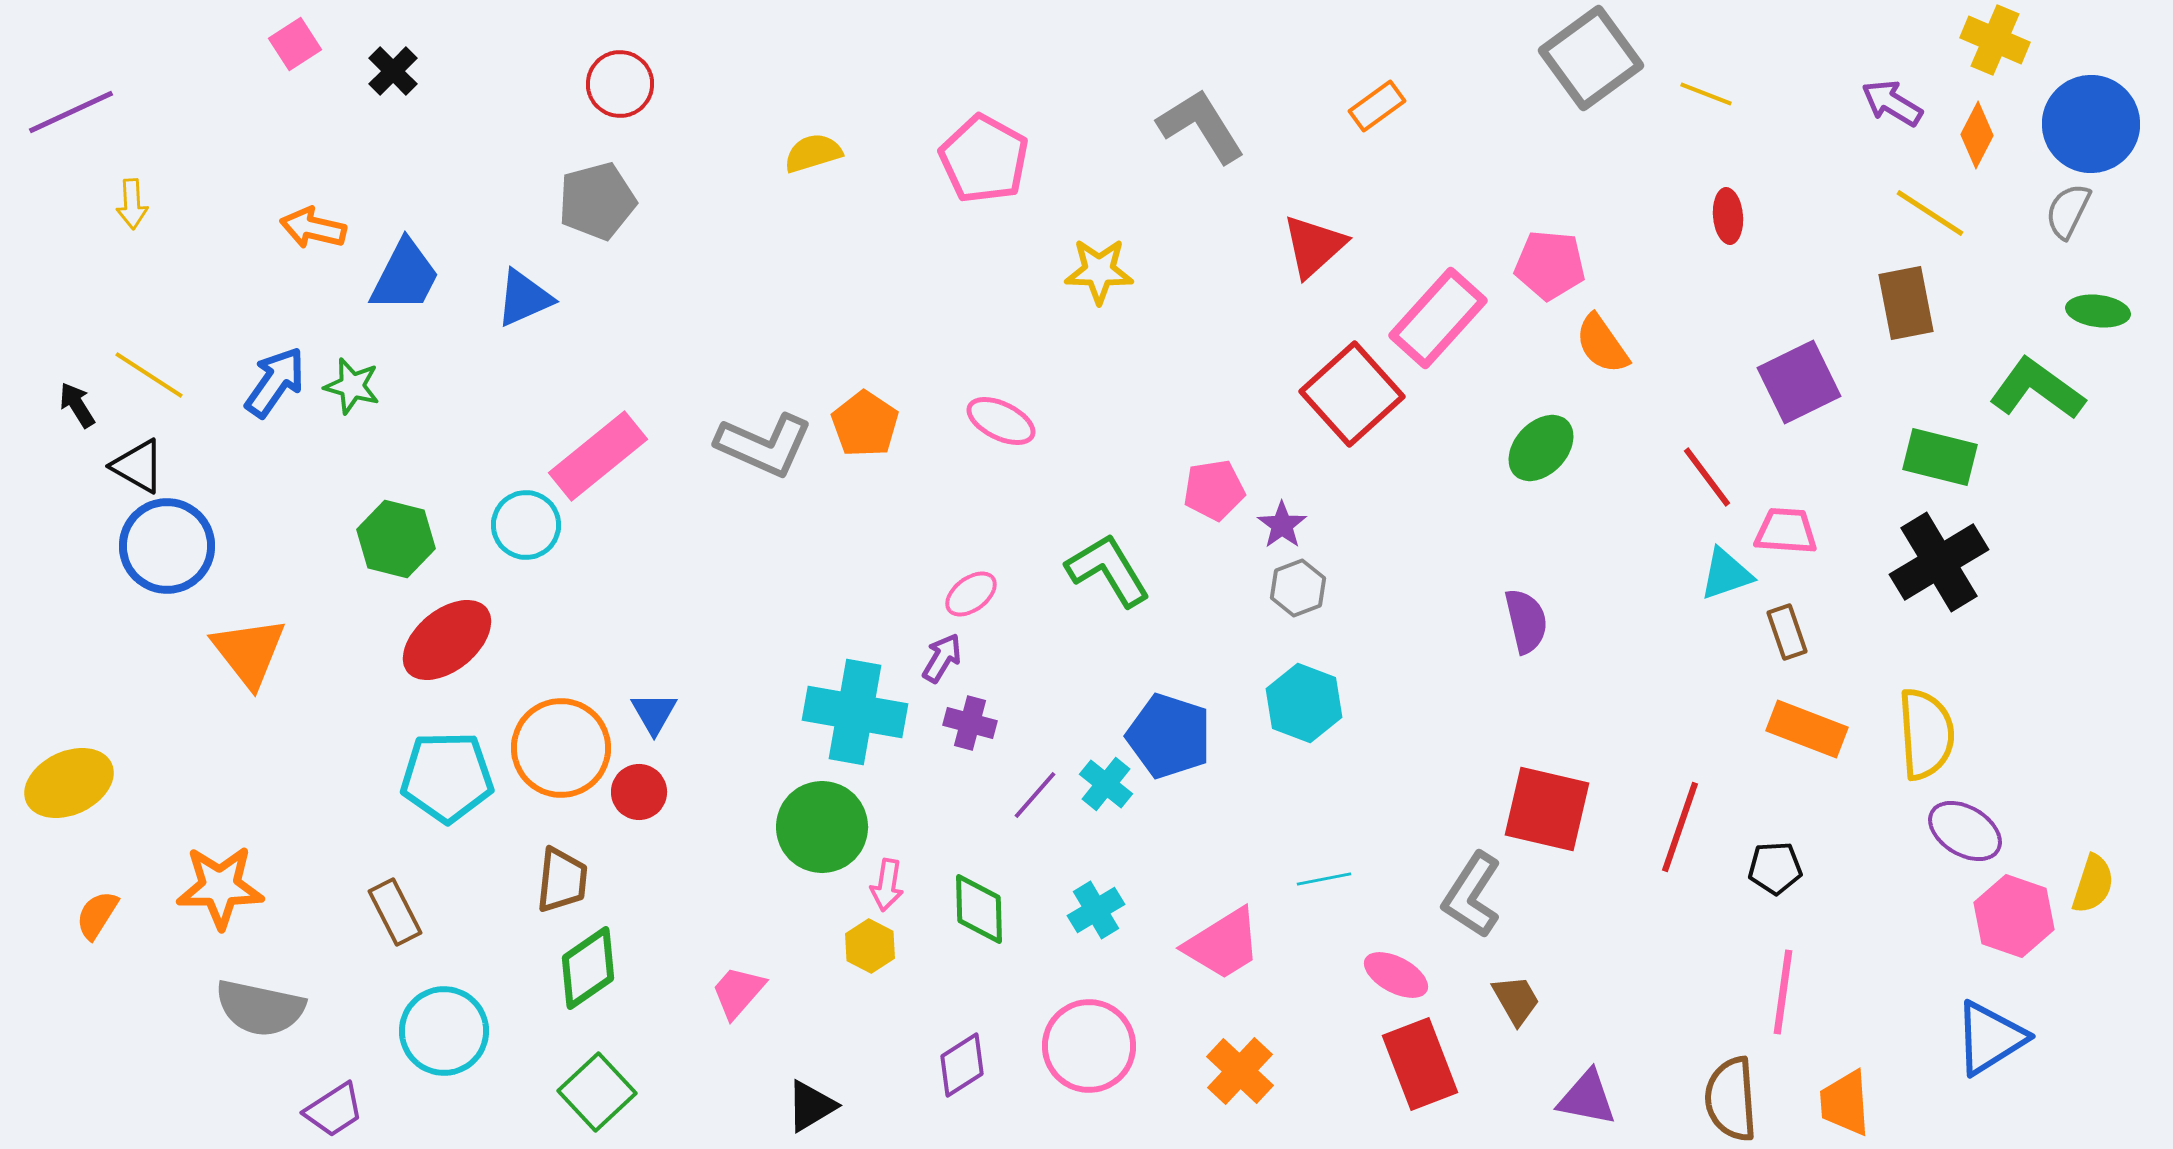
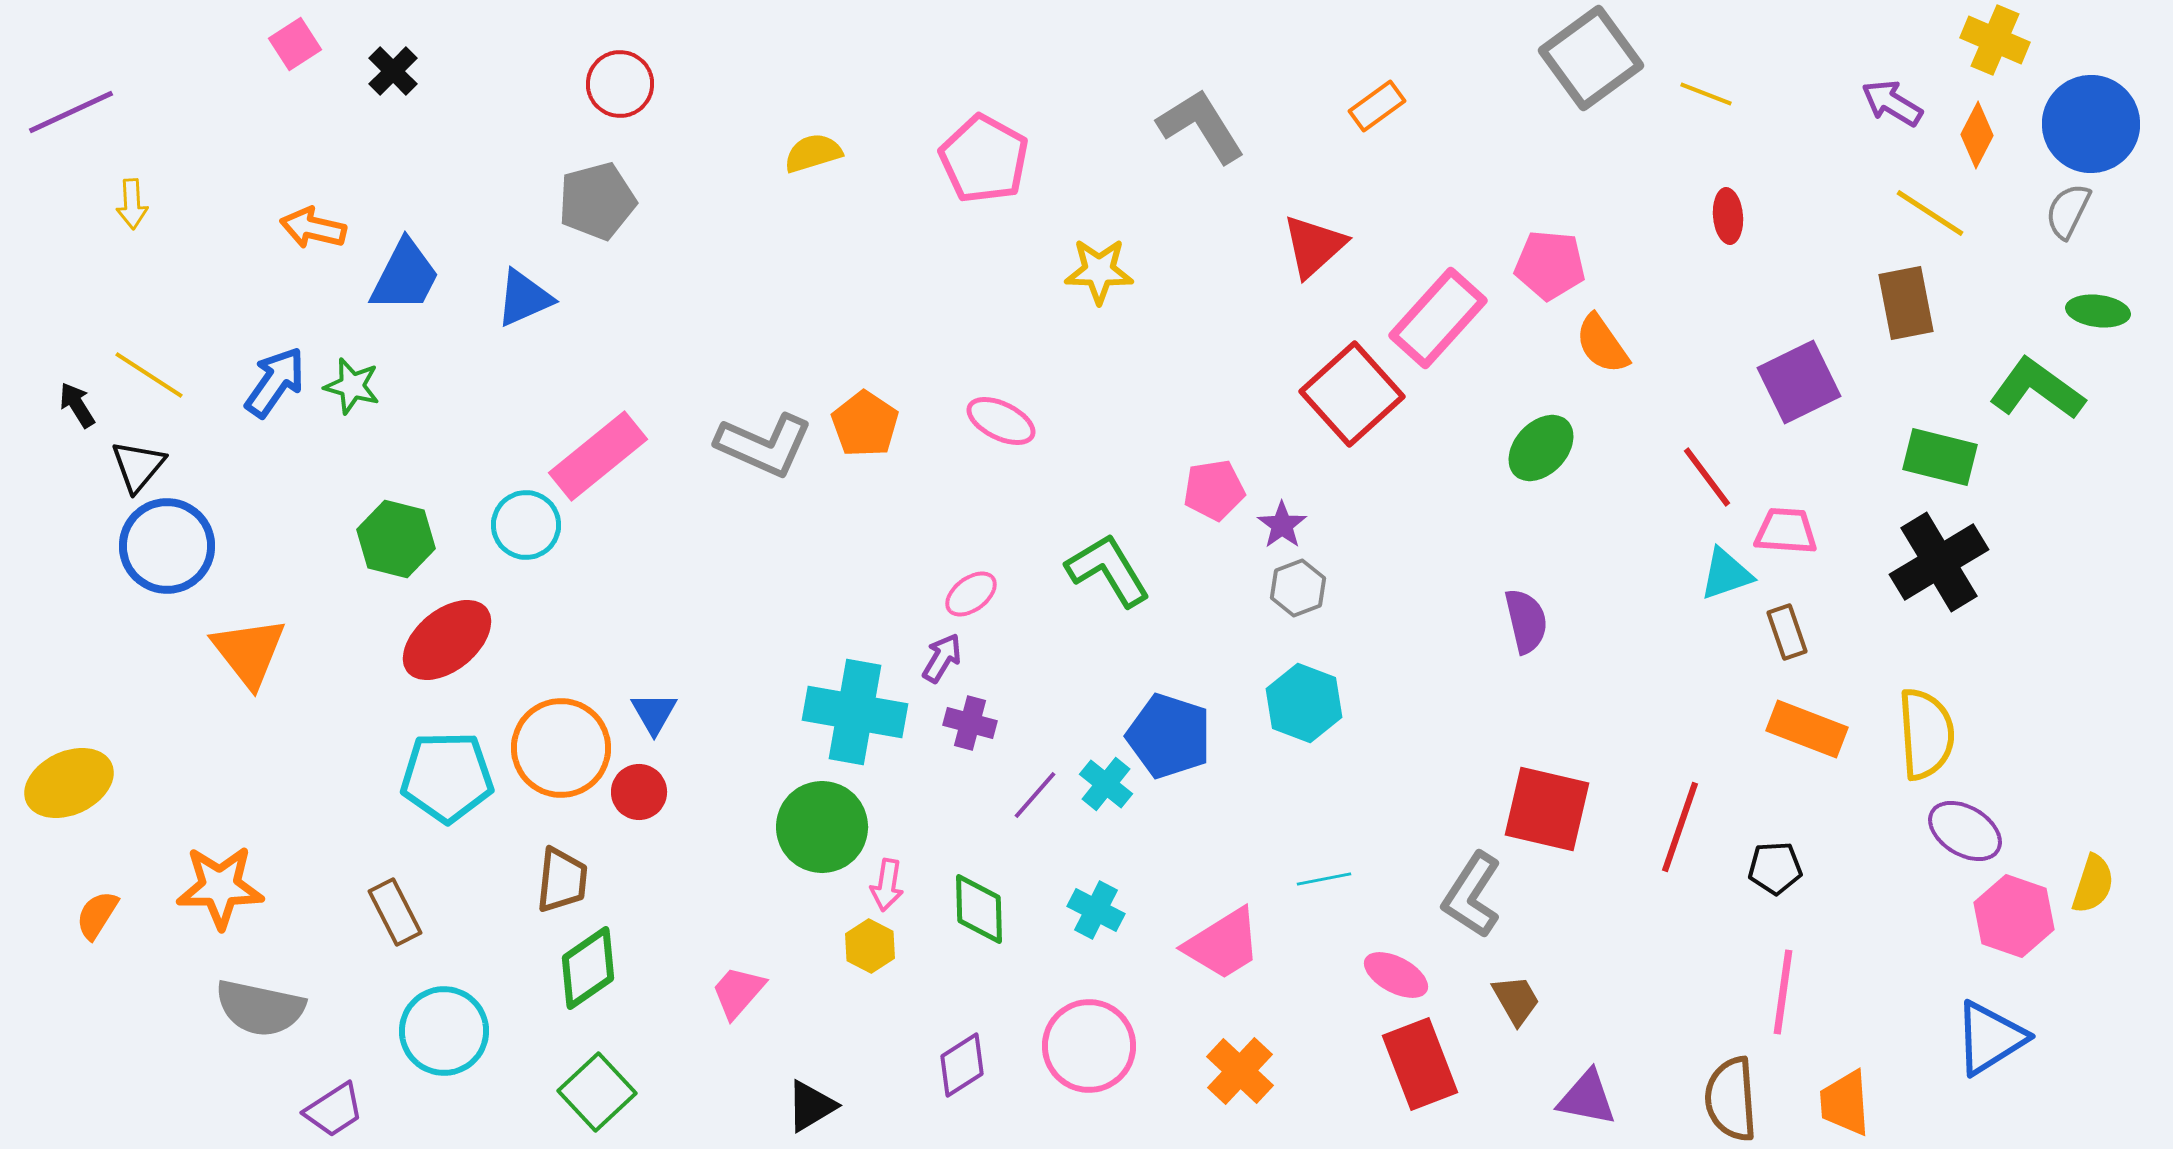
black triangle at (138, 466): rotated 40 degrees clockwise
cyan cross at (1096, 910): rotated 32 degrees counterclockwise
